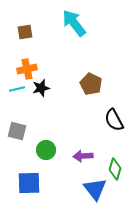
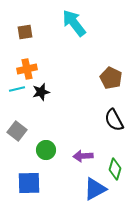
brown pentagon: moved 20 px right, 6 px up
black star: moved 4 px down
gray square: rotated 24 degrees clockwise
blue triangle: rotated 40 degrees clockwise
